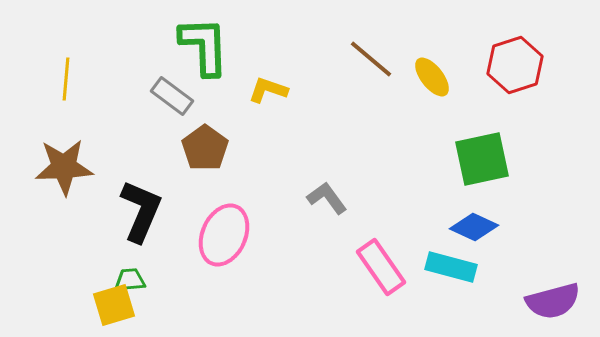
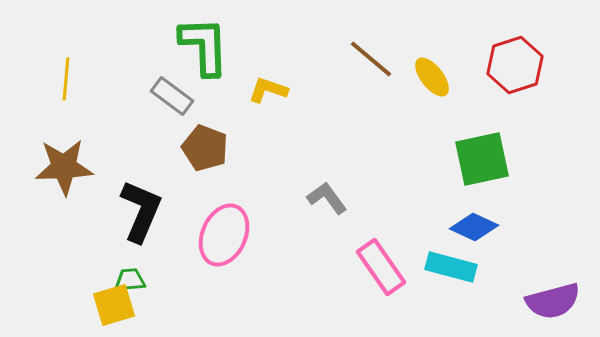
brown pentagon: rotated 15 degrees counterclockwise
